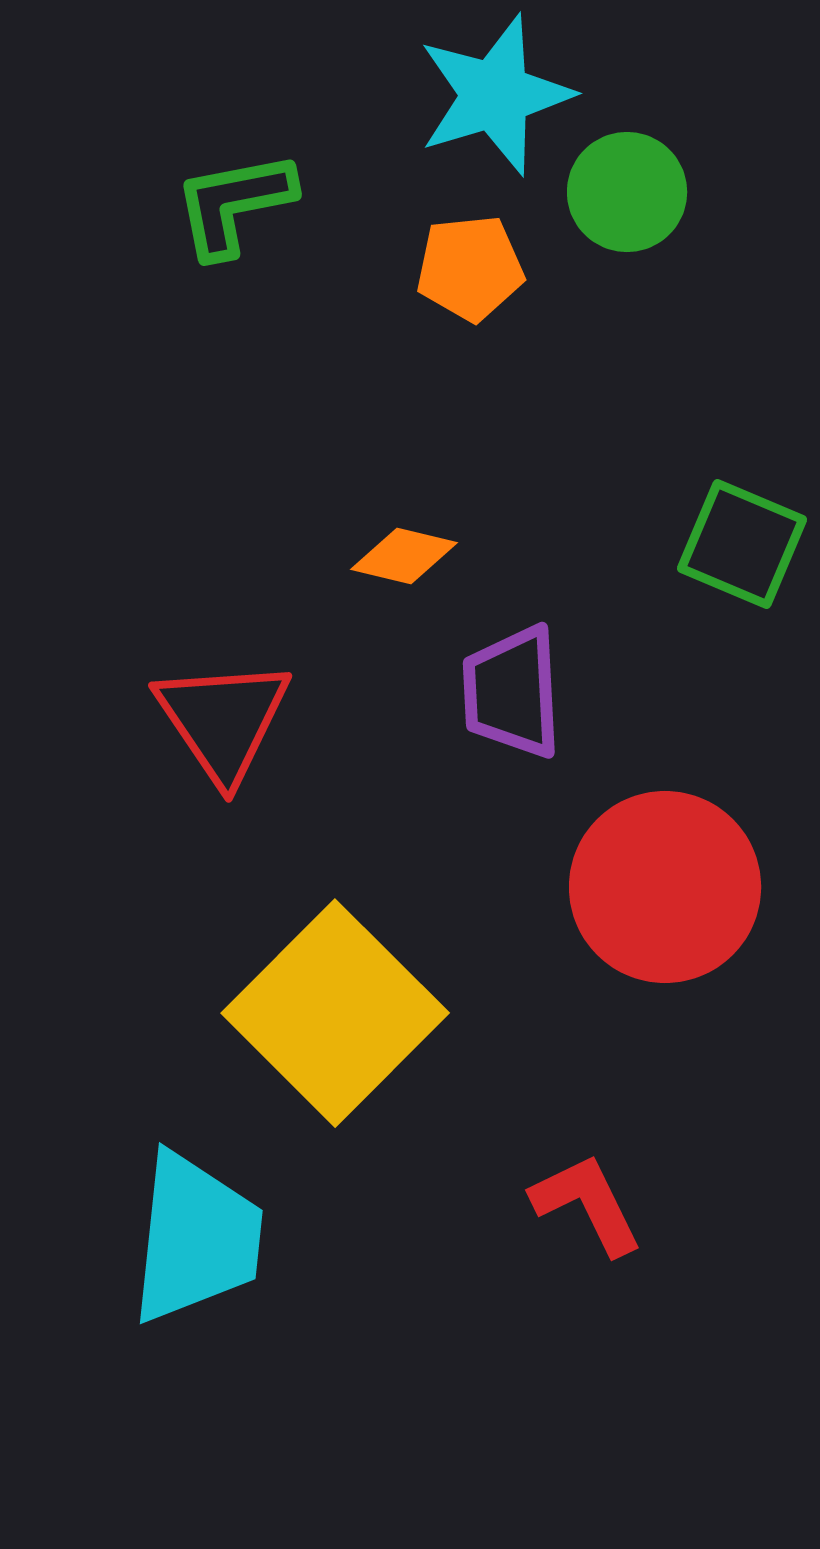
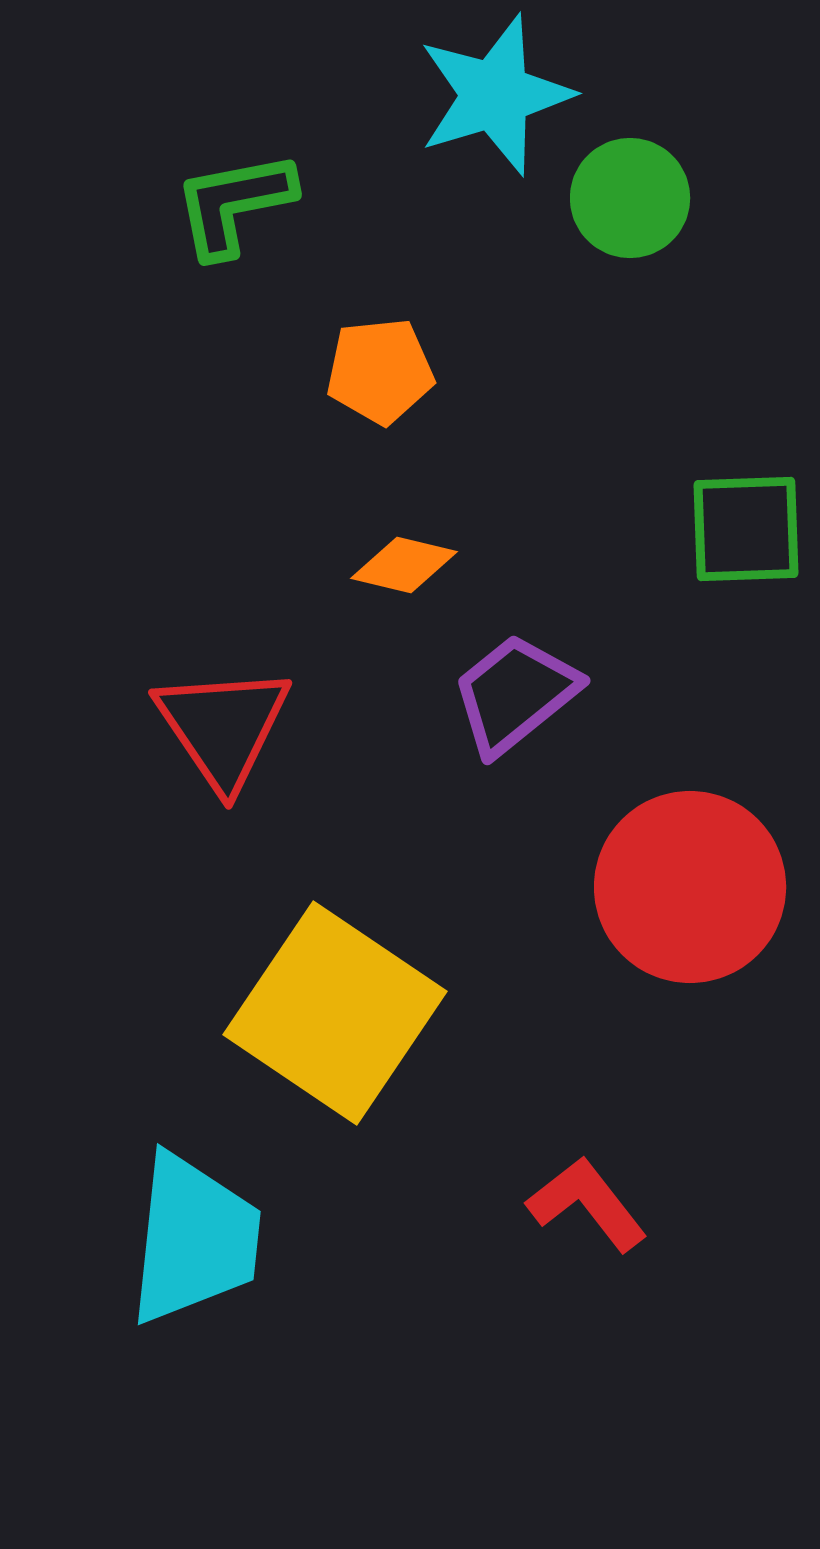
green circle: moved 3 px right, 6 px down
orange pentagon: moved 90 px left, 103 px down
green square: moved 4 px right, 15 px up; rotated 25 degrees counterclockwise
orange diamond: moved 9 px down
purple trapezoid: moved 3 px right, 2 px down; rotated 54 degrees clockwise
red triangle: moved 7 px down
red circle: moved 25 px right
yellow square: rotated 11 degrees counterclockwise
red L-shape: rotated 12 degrees counterclockwise
cyan trapezoid: moved 2 px left, 1 px down
